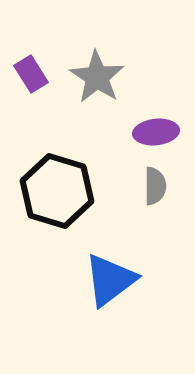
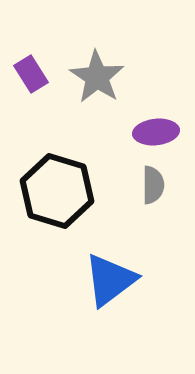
gray semicircle: moved 2 px left, 1 px up
